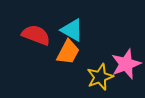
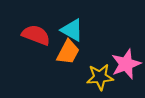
yellow star: rotated 16 degrees clockwise
